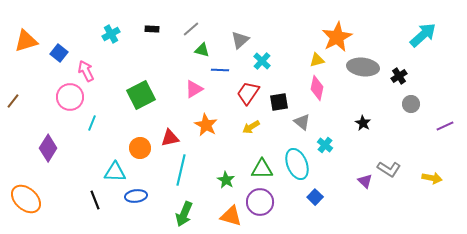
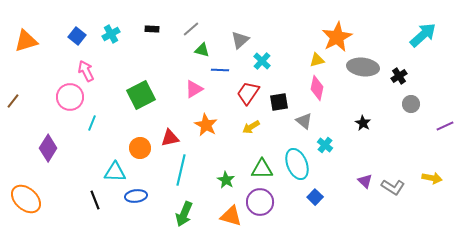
blue square at (59, 53): moved 18 px right, 17 px up
gray triangle at (302, 122): moved 2 px right, 1 px up
gray L-shape at (389, 169): moved 4 px right, 18 px down
